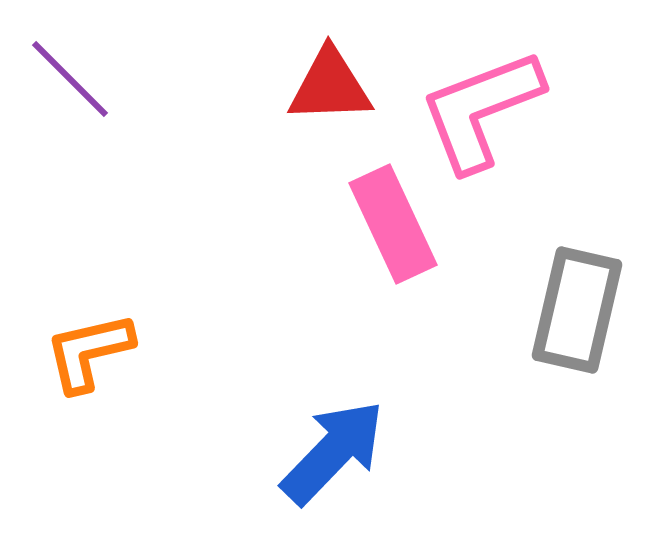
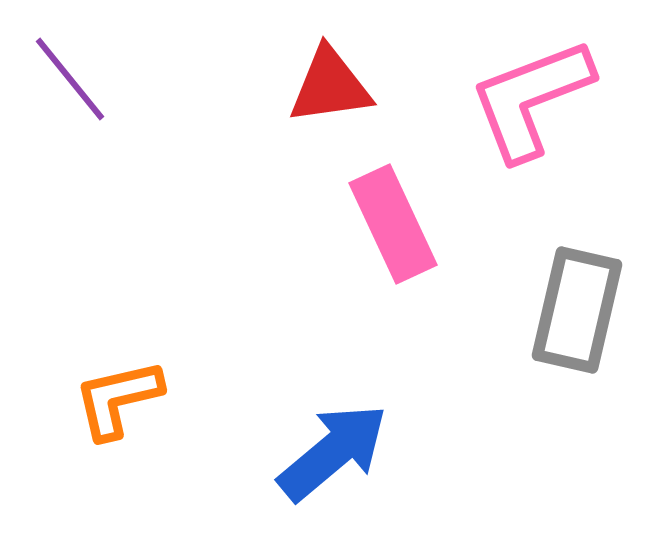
purple line: rotated 6 degrees clockwise
red triangle: rotated 6 degrees counterclockwise
pink L-shape: moved 50 px right, 11 px up
orange L-shape: moved 29 px right, 47 px down
blue arrow: rotated 6 degrees clockwise
